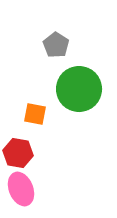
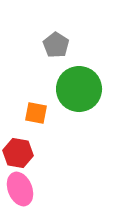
orange square: moved 1 px right, 1 px up
pink ellipse: moved 1 px left
